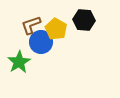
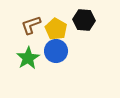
blue circle: moved 15 px right, 9 px down
green star: moved 9 px right, 4 px up
